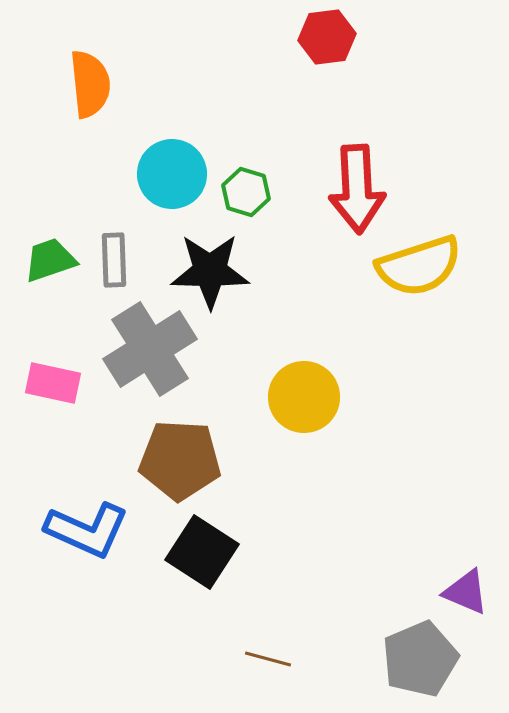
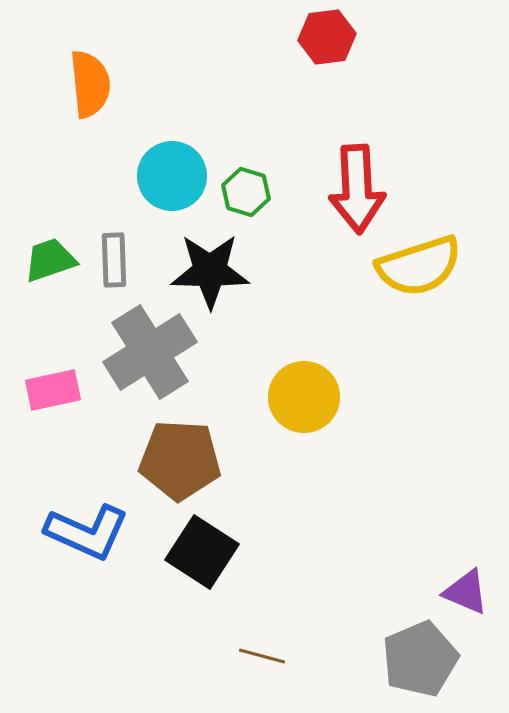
cyan circle: moved 2 px down
gray cross: moved 3 px down
pink rectangle: moved 7 px down; rotated 24 degrees counterclockwise
blue L-shape: moved 2 px down
brown line: moved 6 px left, 3 px up
